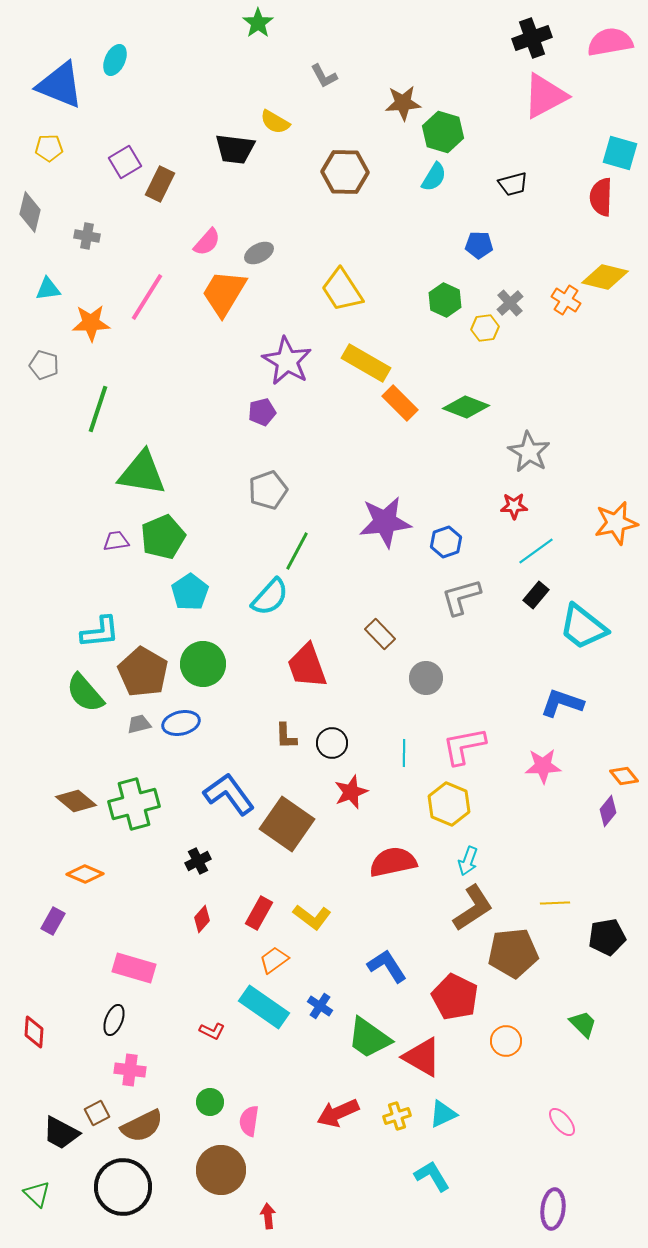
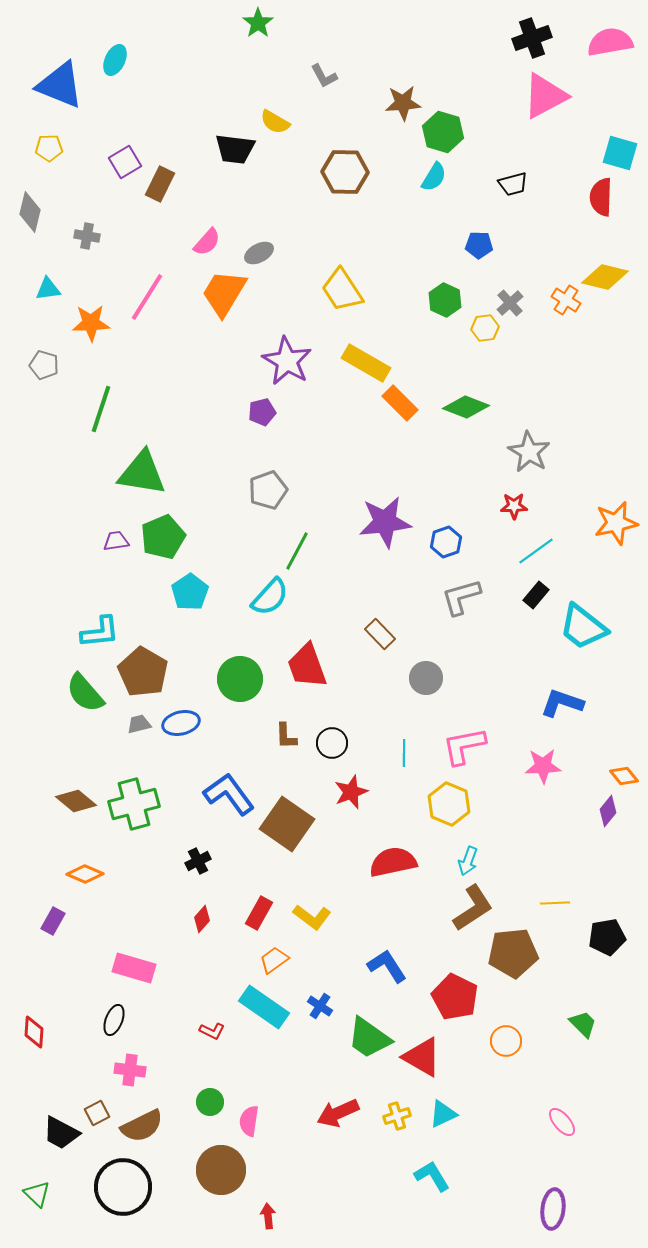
green line at (98, 409): moved 3 px right
green circle at (203, 664): moved 37 px right, 15 px down
